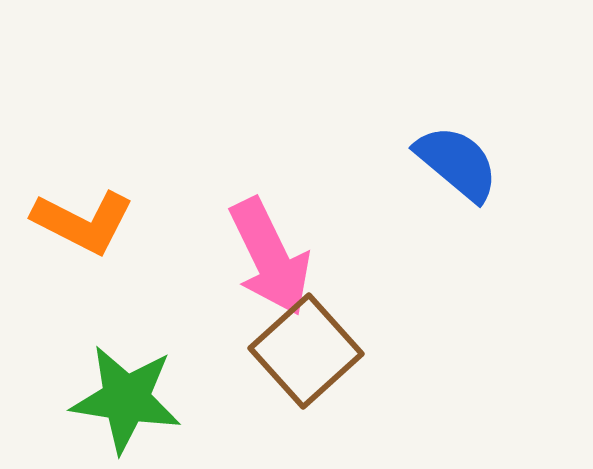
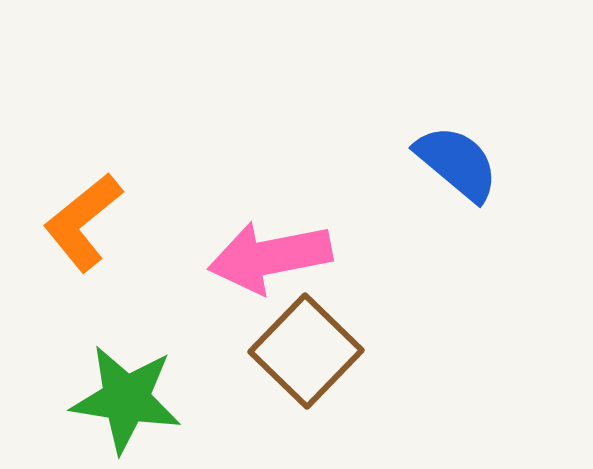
orange L-shape: rotated 114 degrees clockwise
pink arrow: rotated 105 degrees clockwise
brown square: rotated 4 degrees counterclockwise
